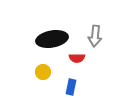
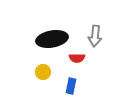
blue rectangle: moved 1 px up
